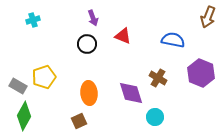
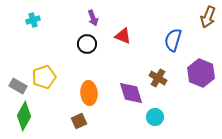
blue semicircle: rotated 85 degrees counterclockwise
